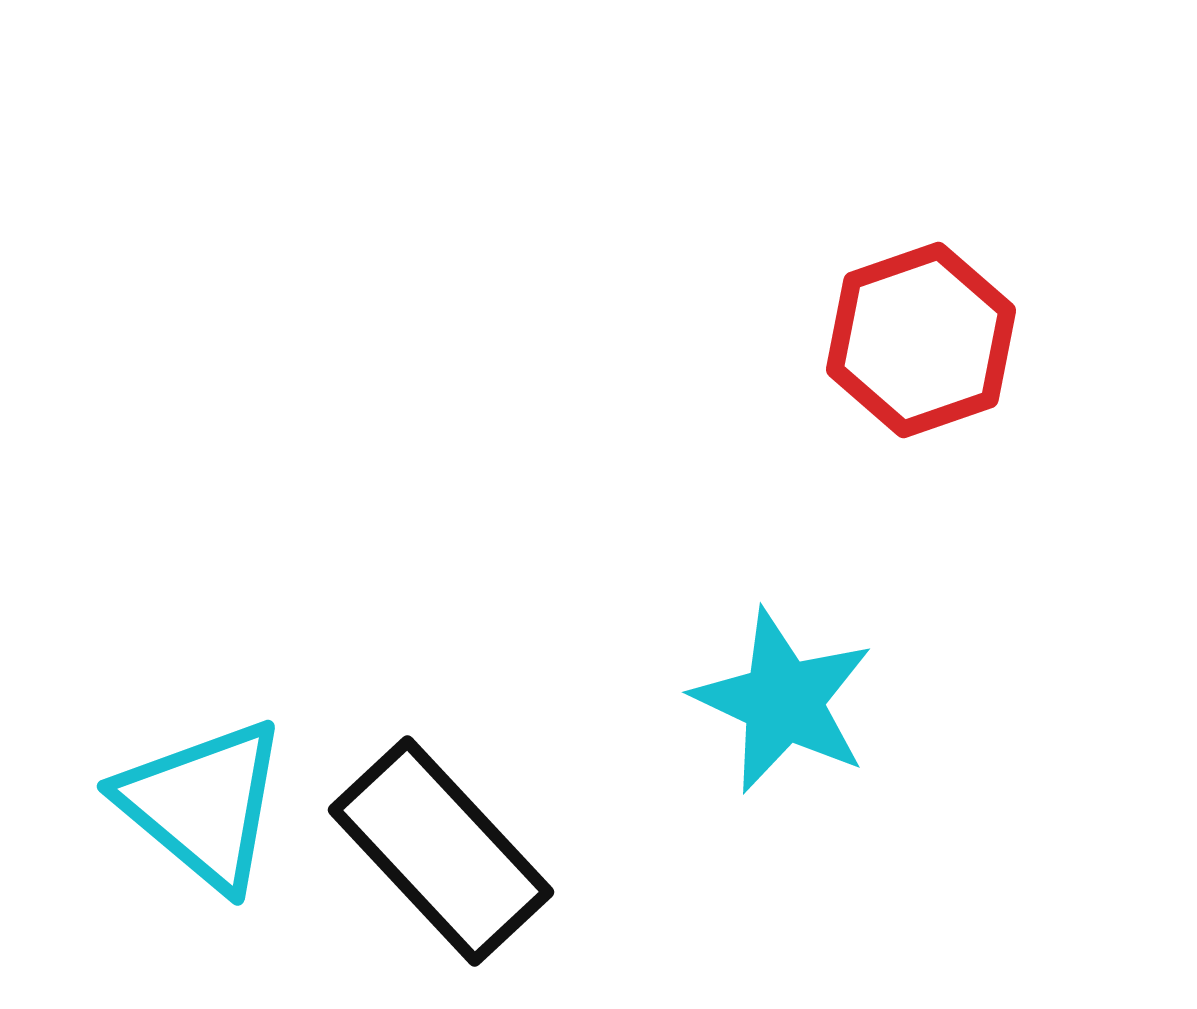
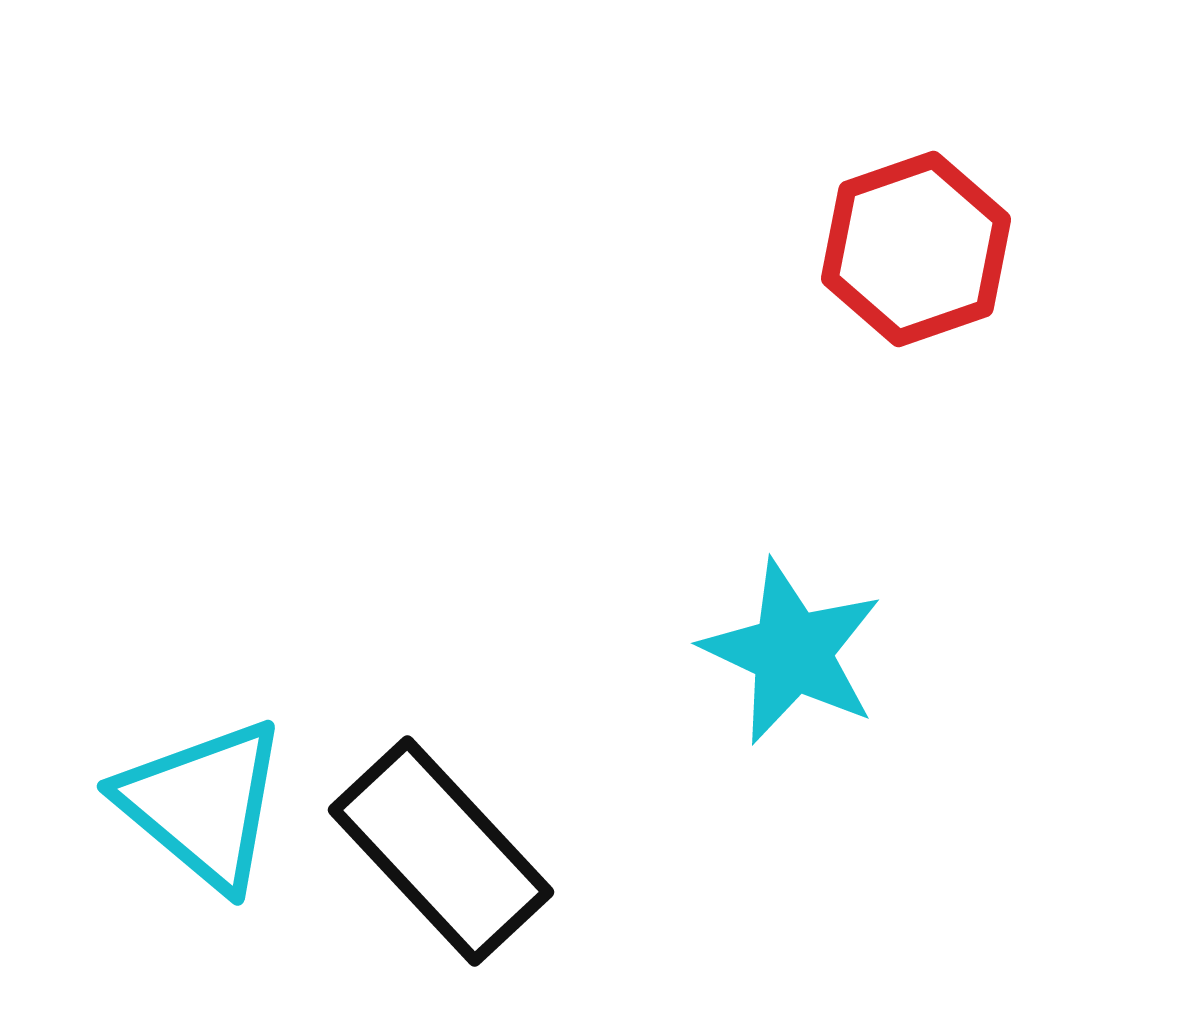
red hexagon: moved 5 px left, 91 px up
cyan star: moved 9 px right, 49 px up
